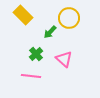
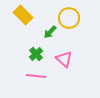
pink line: moved 5 px right
